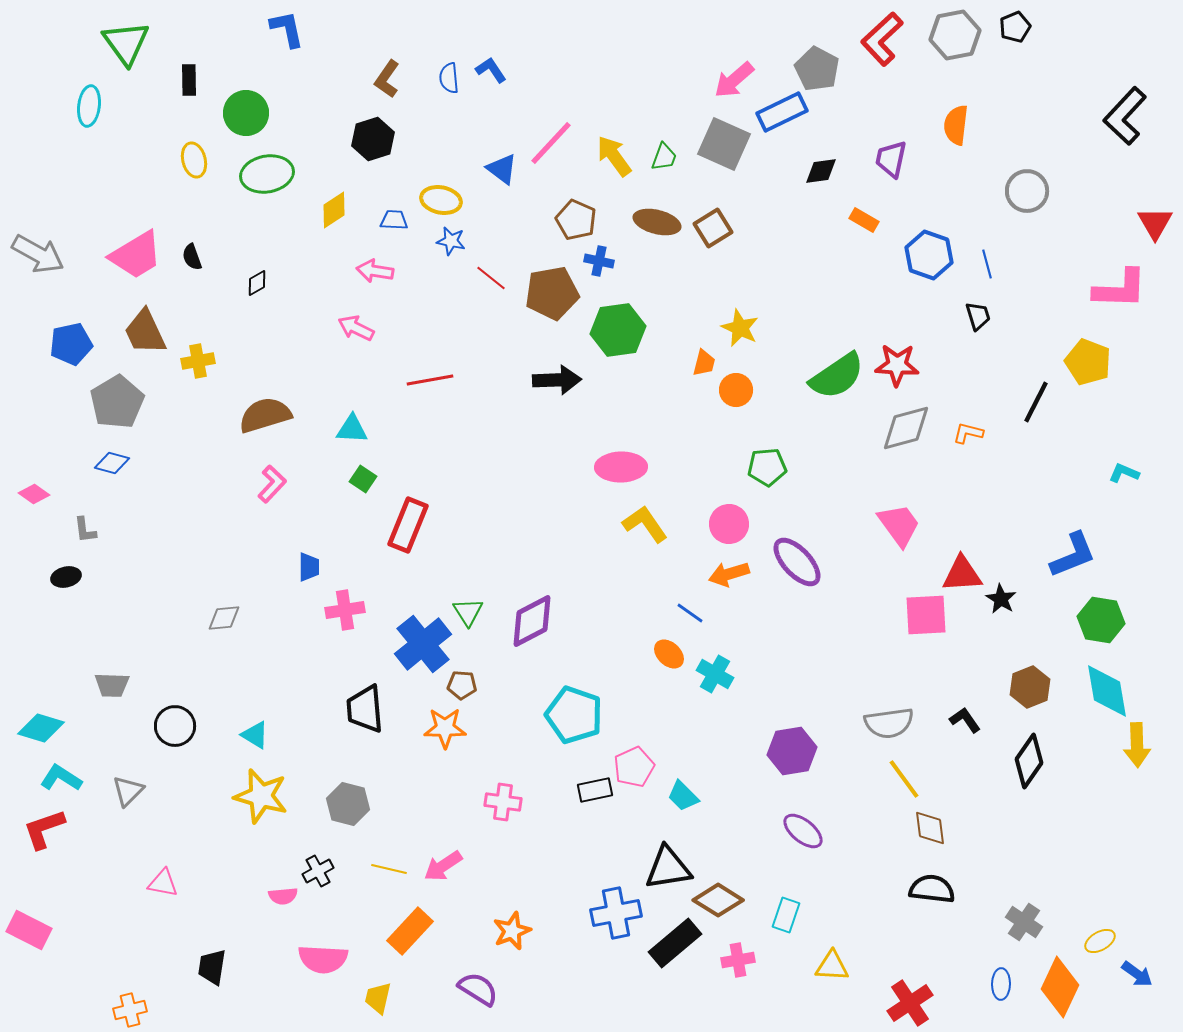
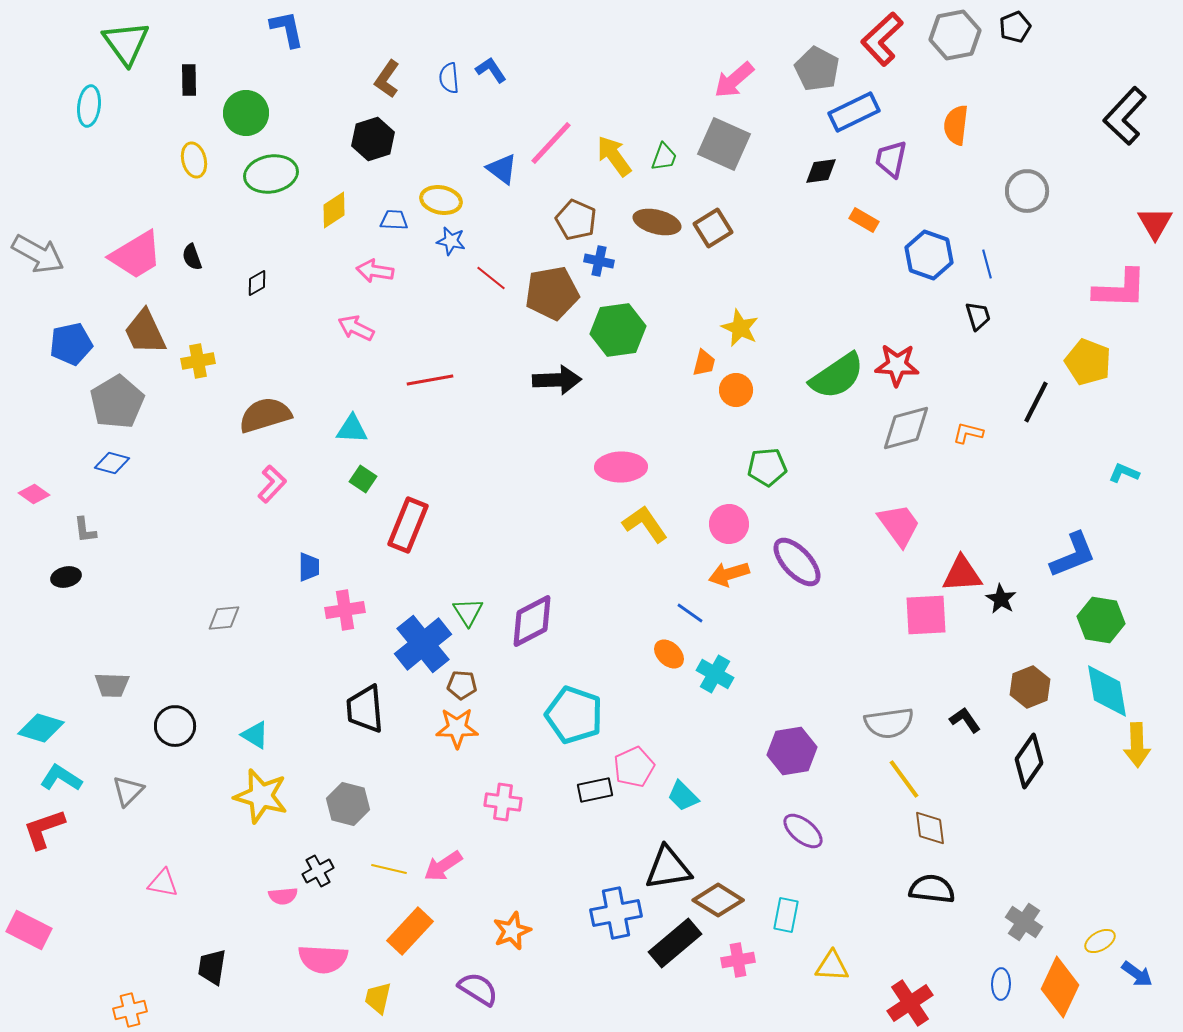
blue rectangle at (782, 112): moved 72 px right
green ellipse at (267, 174): moved 4 px right
orange star at (445, 728): moved 12 px right
cyan rectangle at (786, 915): rotated 8 degrees counterclockwise
